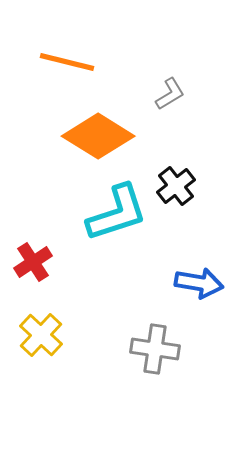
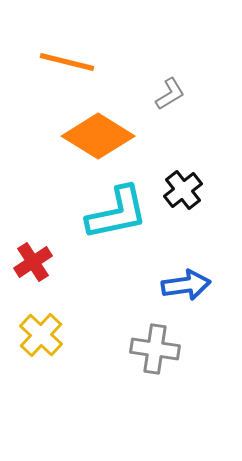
black cross: moved 7 px right, 4 px down
cyan L-shape: rotated 6 degrees clockwise
blue arrow: moved 13 px left, 2 px down; rotated 18 degrees counterclockwise
